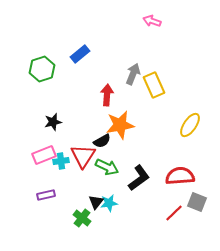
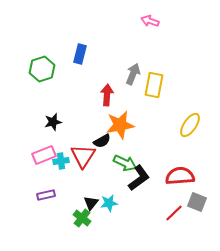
pink arrow: moved 2 px left
blue rectangle: rotated 36 degrees counterclockwise
yellow rectangle: rotated 35 degrees clockwise
green arrow: moved 18 px right, 4 px up
black triangle: moved 5 px left, 1 px down
